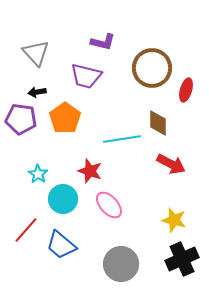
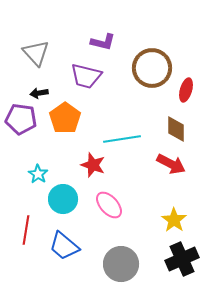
black arrow: moved 2 px right, 1 px down
brown diamond: moved 18 px right, 6 px down
red star: moved 3 px right, 6 px up
yellow star: rotated 20 degrees clockwise
red line: rotated 32 degrees counterclockwise
blue trapezoid: moved 3 px right, 1 px down
